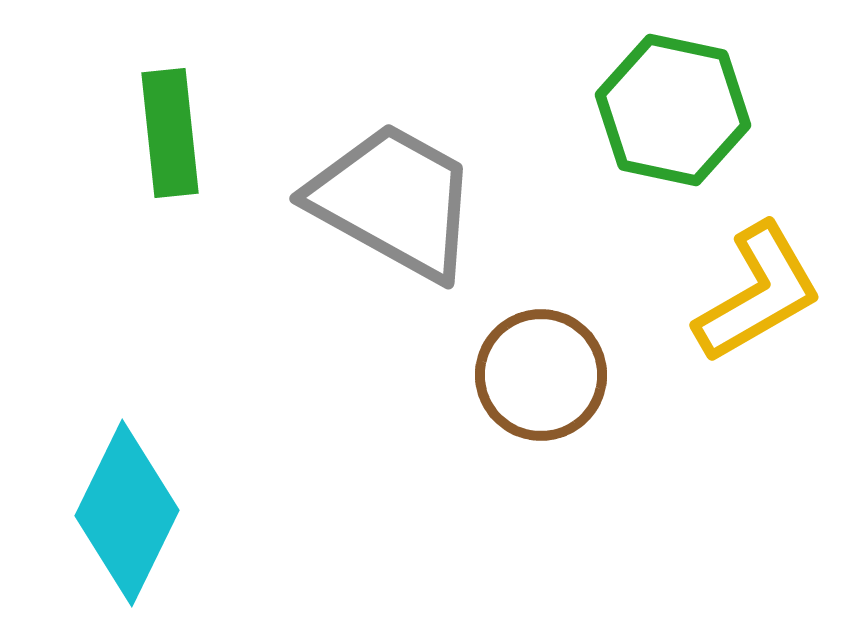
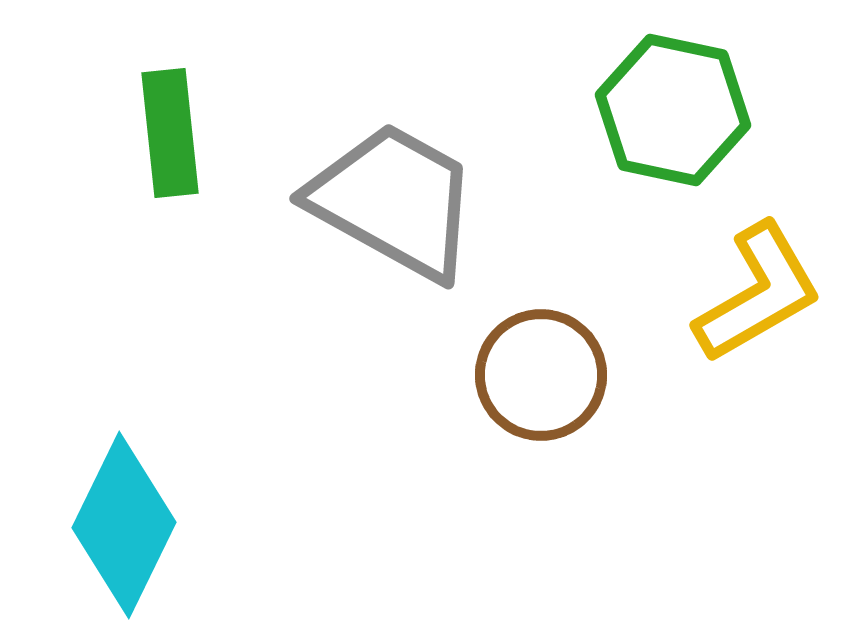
cyan diamond: moved 3 px left, 12 px down
